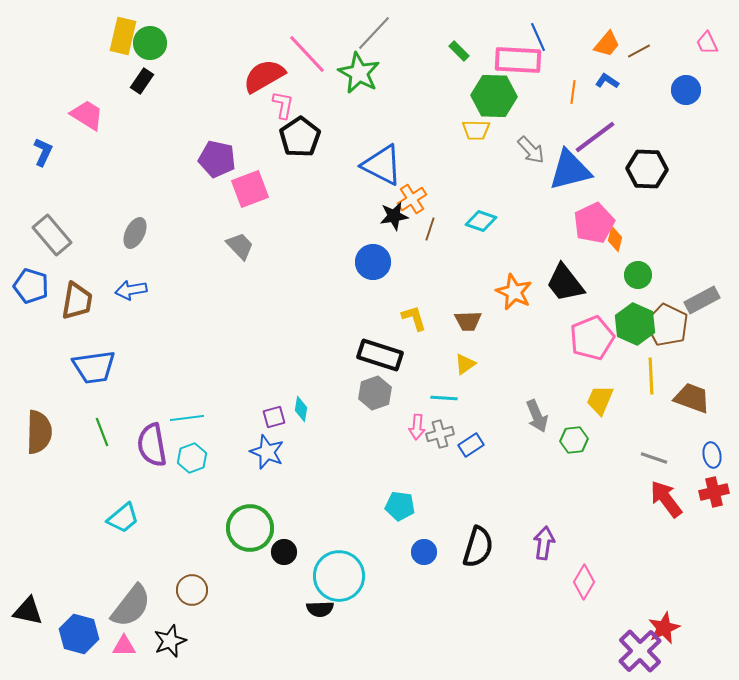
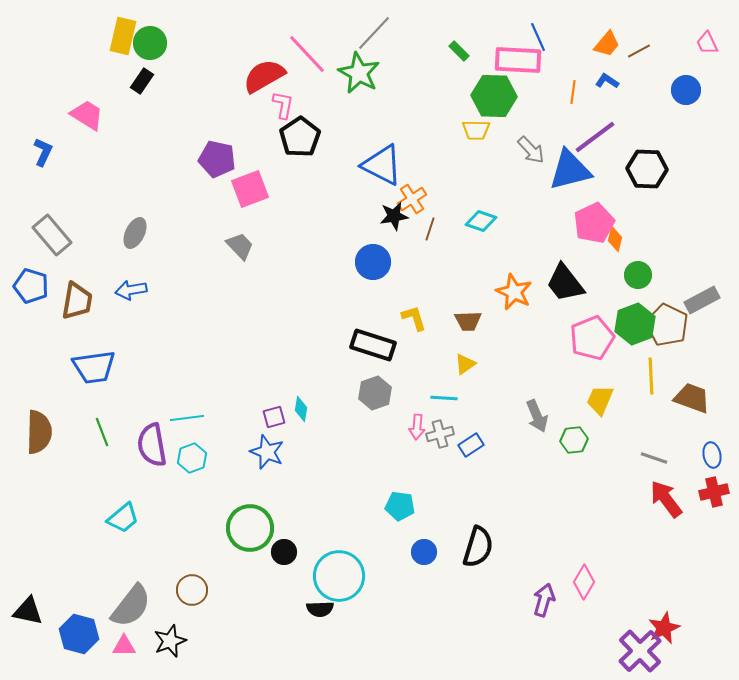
green hexagon at (635, 324): rotated 15 degrees clockwise
black rectangle at (380, 355): moved 7 px left, 10 px up
purple arrow at (544, 543): moved 57 px down; rotated 8 degrees clockwise
